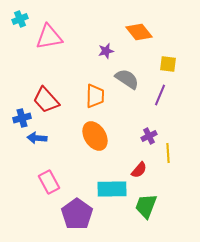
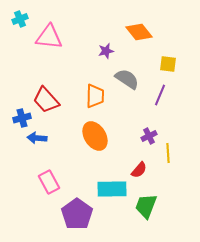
pink triangle: rotated 16 degrees clockwise
